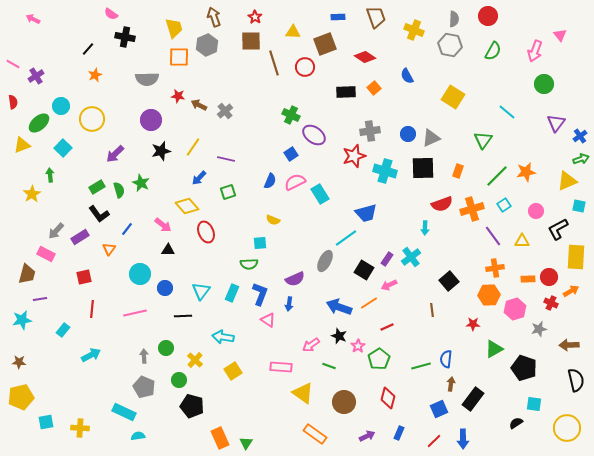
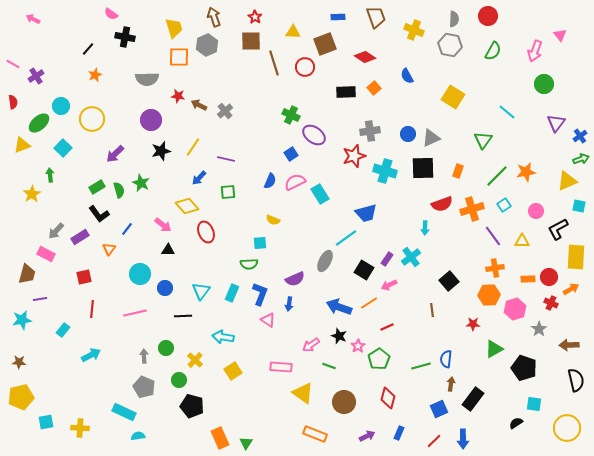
green square at (228, 192): rotated 14 degrees clockwise
orange arrow at (571, 291): moved 2 px up
gray star at (539, 329): rotated 21 degrees counterclockwise
orange rectangle at (315, 434): rotated 15 degrees counterclockwise
